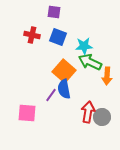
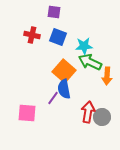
purple line: moved 2 px right, 3 px down
